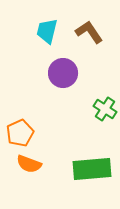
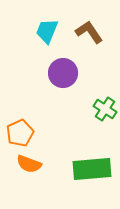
cyan trapezoid: rotated 8 degrees clockwise
